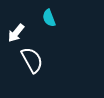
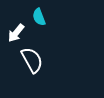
cyan semicircle: moved 10 px left, 1 px up
